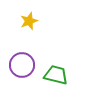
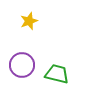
green trapezoid: moved 1 px right, 1 px up
